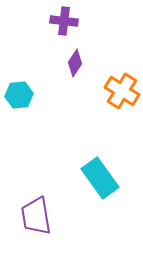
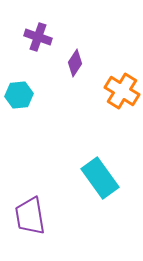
purple cross: moved 26 px left, 16 px down; rotated 12 degrees clockwise
purple trapezoid: moved 6 px left
